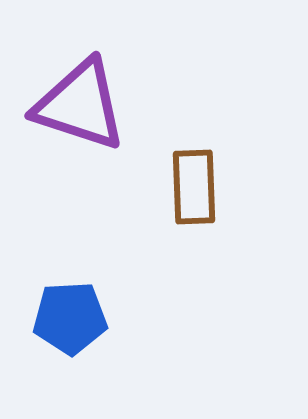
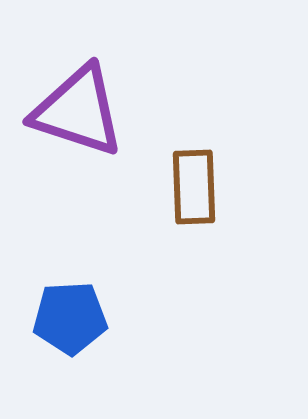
purple triangle: moved 2 px left, 6 px down
